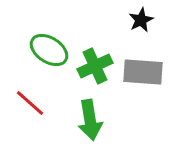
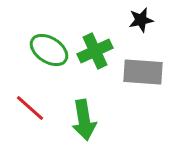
black star: rotated 15 degrees clockwise
green cross: moved 15 px up
red line: moved 5 px down
green arrow: moved 6 px left
